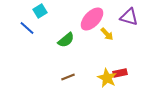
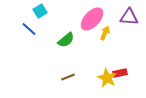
purple triangle: rotated 12 degrees counterclockwise
blue line: moved 2 px right, 1 px down
yellow arrow: moved 2 px left, 1 px up; rotated 112 degrees counterclockwise
